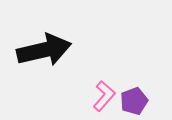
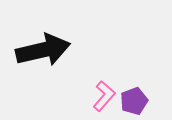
black arrow: moved 1 px left
